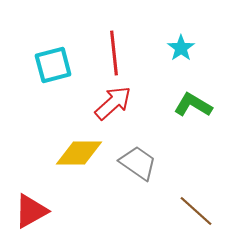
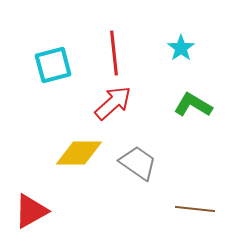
brown line: moved 1 px left, 2 px up; rotated 36 degrees counterclockwise
